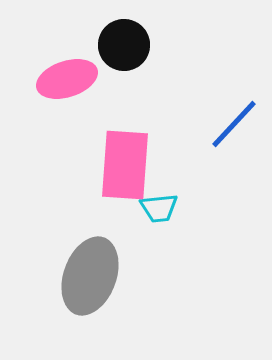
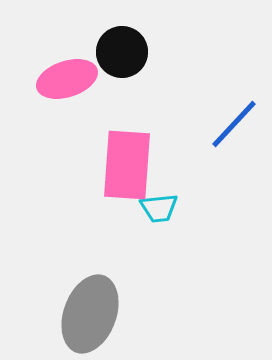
black circle: moved 2 px left, 7 px down
pink rectangle: moved 2 px right
gray ellipse: moved 38 px down
